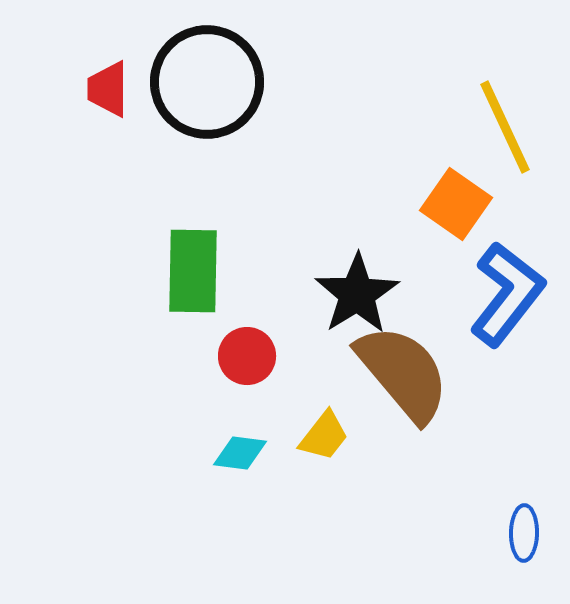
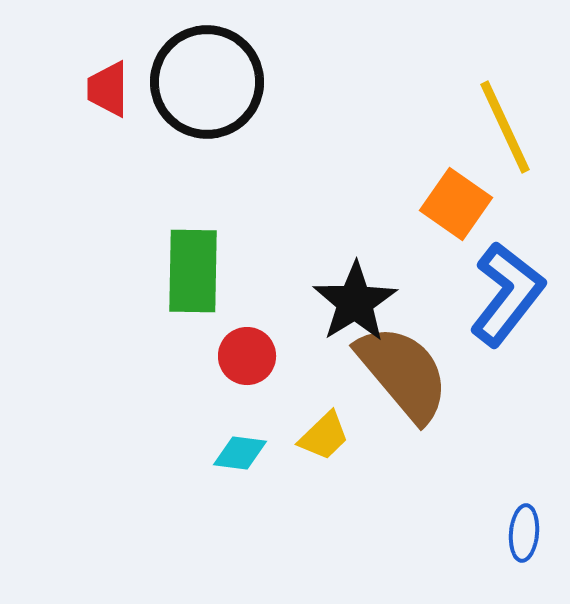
black star: moved 2 px left, 8 px down
yellow trapezoid: rotated 8 degrees clockwise
blue ellipse: rotated 4 degrees clockwise
